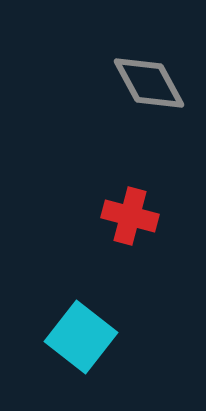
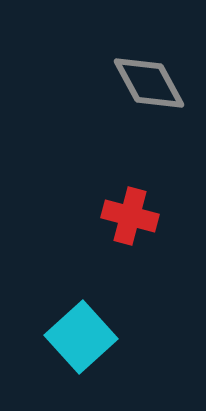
cyan square: rotated 10 degrees clockwise
